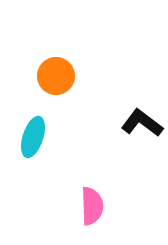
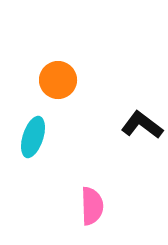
orange circle: moved 2 px right, 4 px down
black L-shape: moved 2 px down
